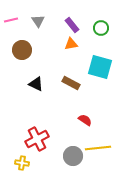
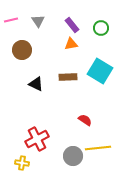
cyan square: moved 4 px down; rotated 15 degrees clockwise
brown rectangle: moved 3 px left, 6 px up; rotated 30 degrees counterclockwise
